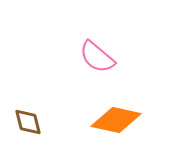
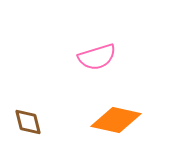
pink semicircle: rotated 57 degrees counterclockwise
